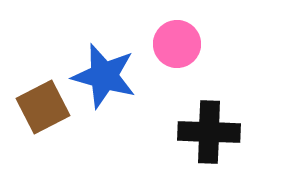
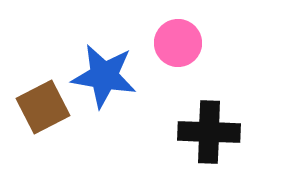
pink circle: moved 1 px right, 1 px up
blue star: rotated 6 degrees counterclockwise
